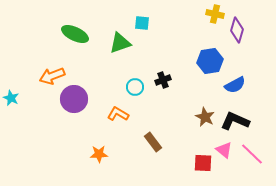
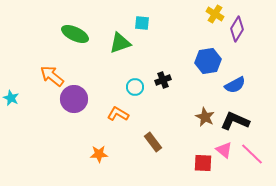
yellow cross: rotated 18 degrees clockwise
purple diamond: moved 1 px up; rotated 15 degrees clockwise
blue hexagon: moved 2 px left
orange arrow: rotated 60 degrees clockwise
